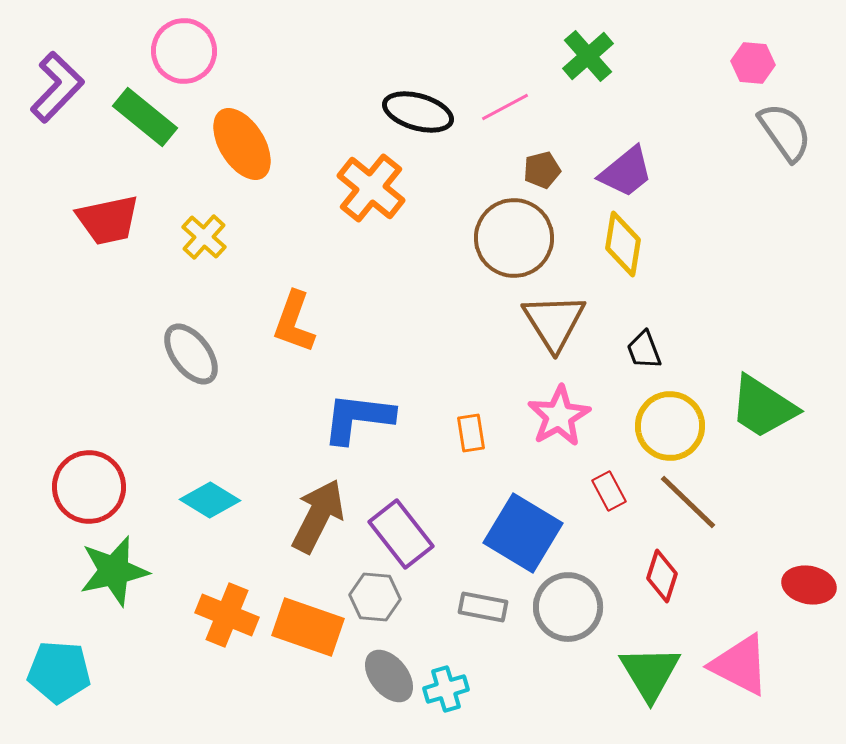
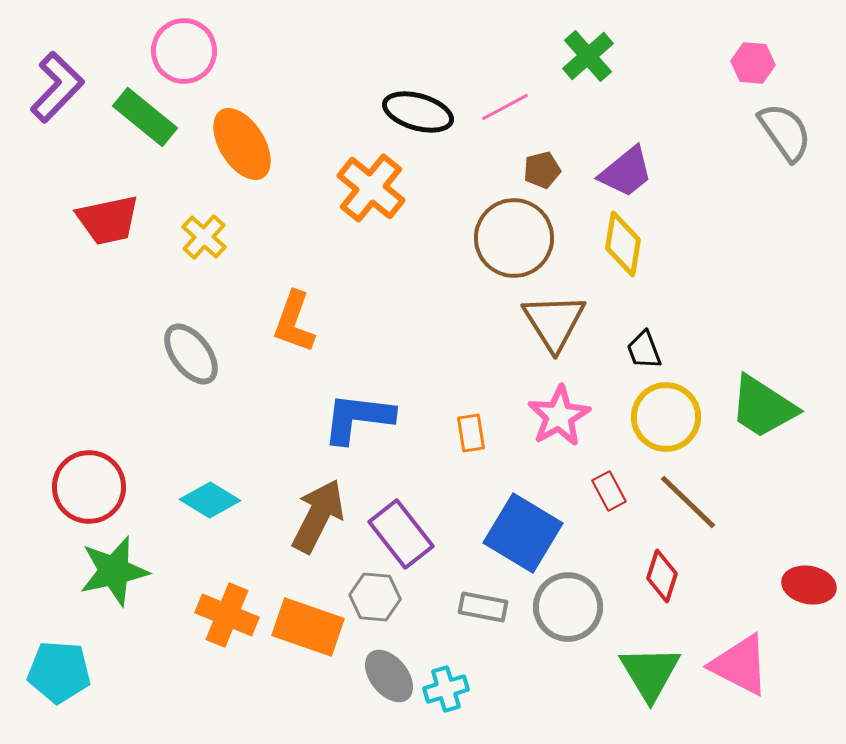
yellow circle at (670, 426): moved 4 px left, 9 px up
